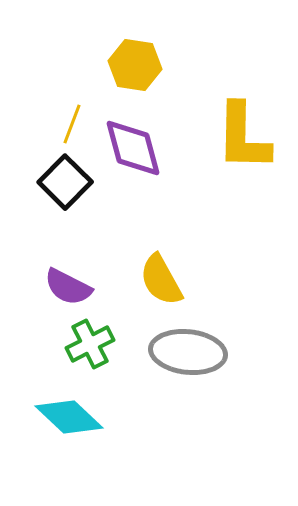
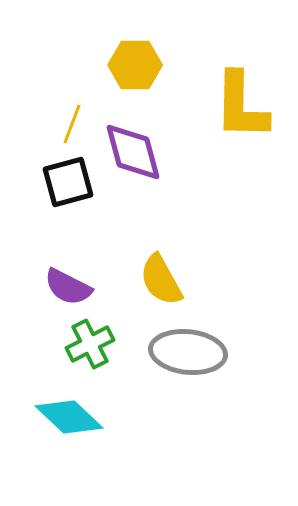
yellow hexagon: rotated 9 degrees counterclockwise
yellow L-shape: moved 2 px left, 31 px up
purple diamond: moved 4 px down
black square: moved 3 px right; rotated 30 degrees clockwise
